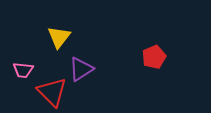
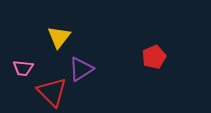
pink trapezoid: moved 2 px up
